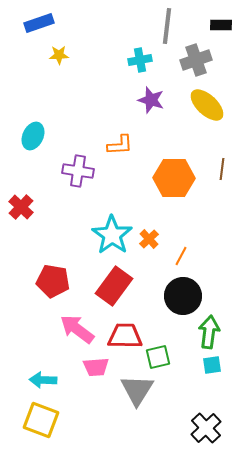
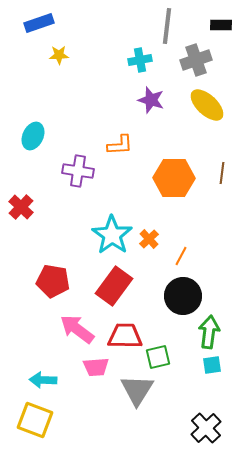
brown line: moved 4 px down
yellow square: moved 6 px left
